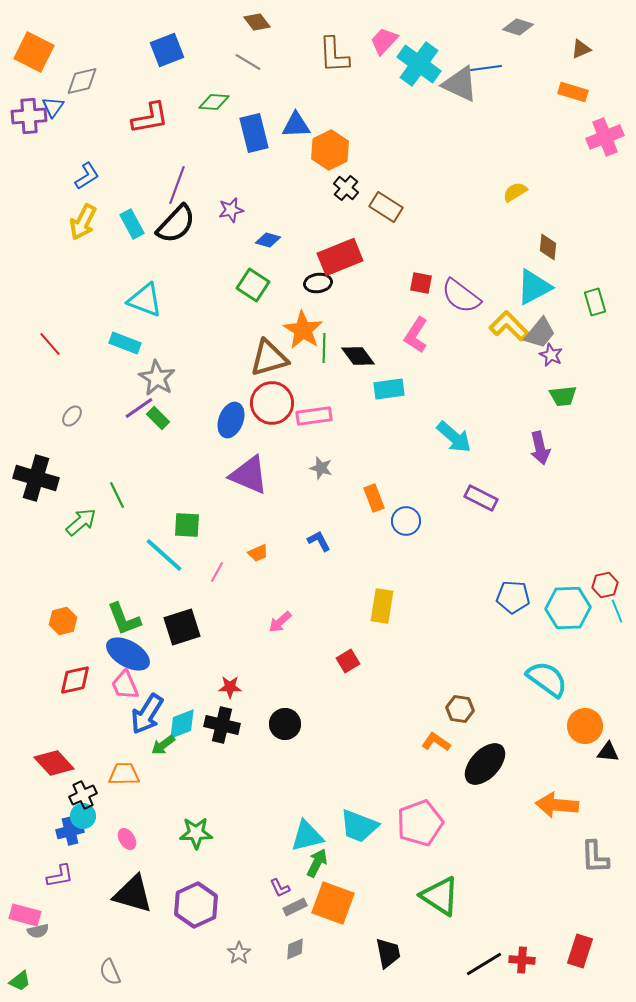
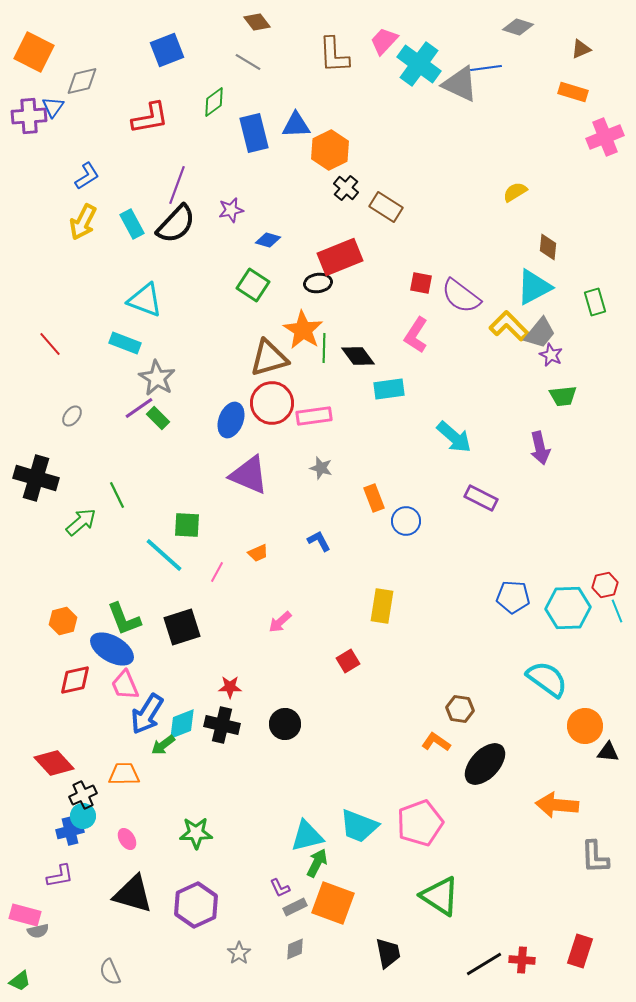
green diamond at (214, 102): rotated 40 degrees counterclockwise
blue ellipse at (128, 654): moved 16 px left, 5 px up
